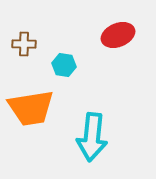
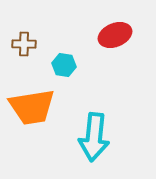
red ellipse: moved 3 px left
orange trapezoid: moved 1 px right, 1 px up
cyan arrow: moved 2 px right
